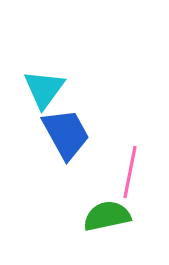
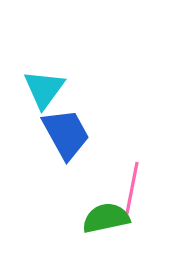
pink line: moved 2 px right, 16 px down
green semicircle: moved 1 px left, 2 px down
